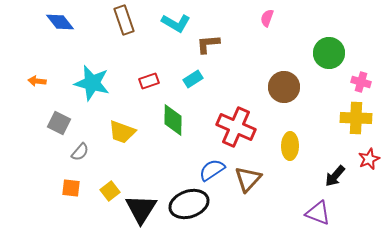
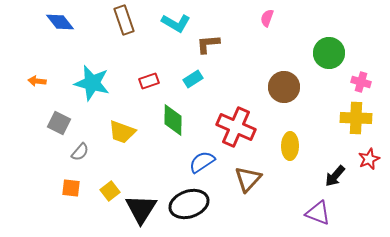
blue semicircle: moved 10 px left, 8 px up
